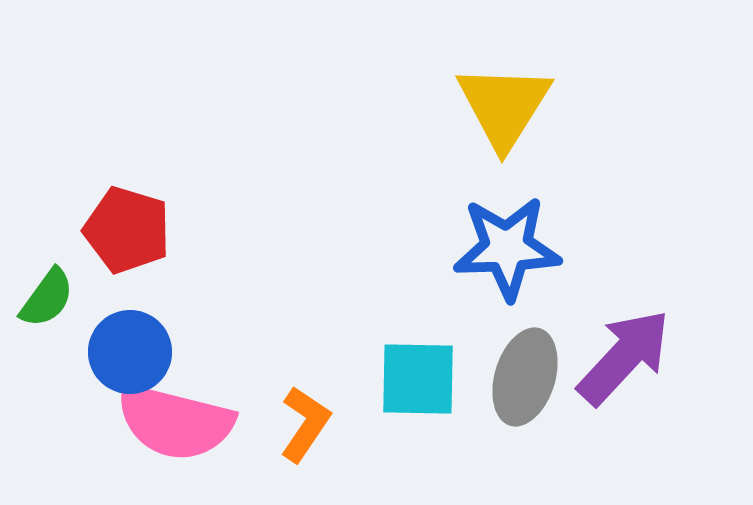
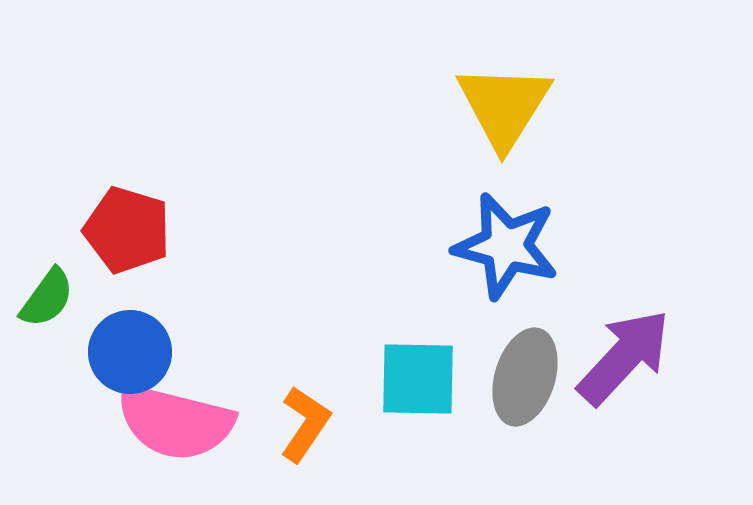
blue star: moved 1 px left, 2 px up; rotated 17 degrees clockwise
